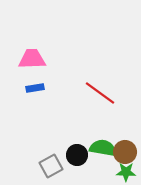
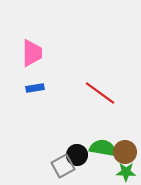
pink trapezoid: moved 6 px up; rotated 92 degrees clockwise
gray square: moved 12 px right
